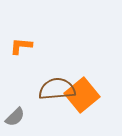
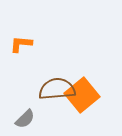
orange L-shape: moved 2 px up
gray semicircle: moved 10 px right, 2 px down
